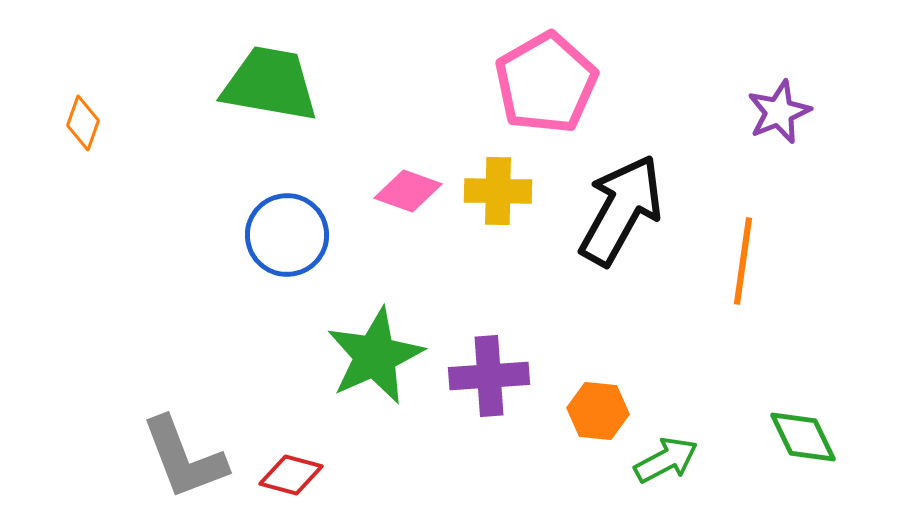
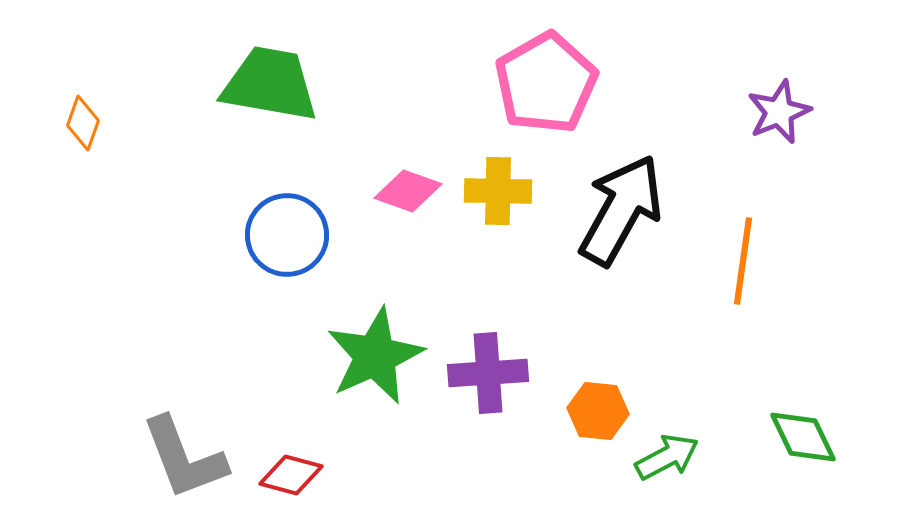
purple cross: moved 1 px left, 3 px up
green arrow: moved 1 px right, 3 px up
